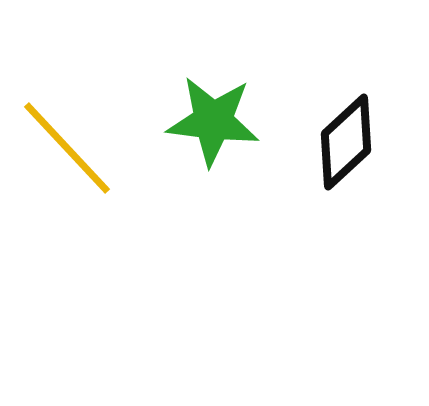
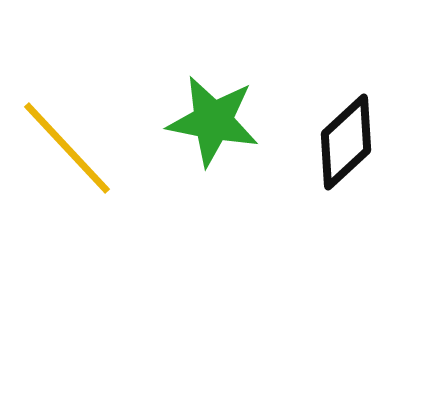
green star: rotated 4 degrees clockwise
